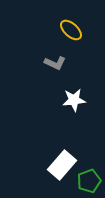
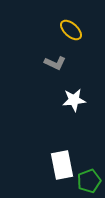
white rectangle: rotated 52 degrees counterclockwise
